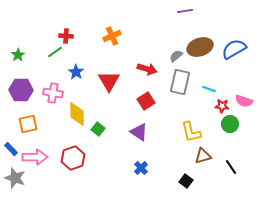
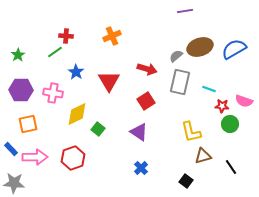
yellow diamond: rotated 65 degrees clockwise
gray star: moved 1 px left, 5 px down; rotated 15 degrees counterclockwise
